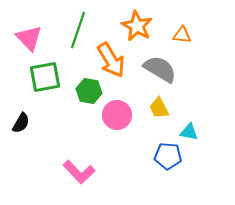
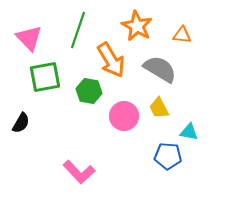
pink circle: moved 7 px right, 1 px down
